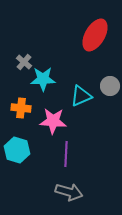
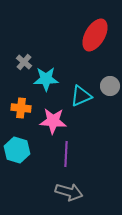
cyan star: moved 3 px right
